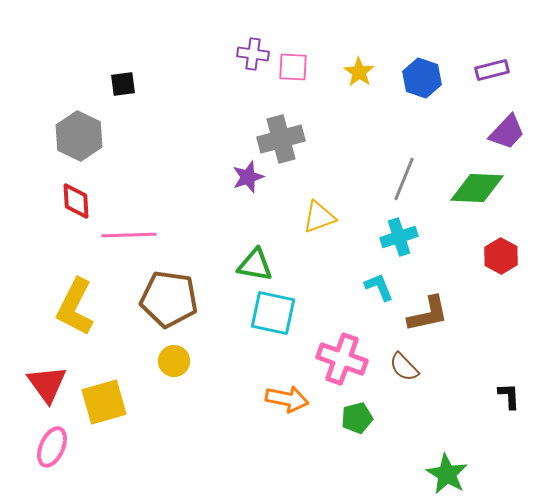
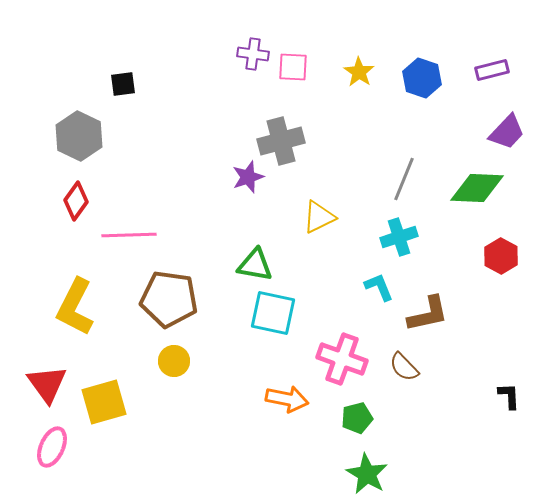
gray cross: moved 2 px down
red diamond: rotated 39 degrees clockwise
yellow triangle: rotated 6 degrees counterclockwise
green star: moved 80 px left
